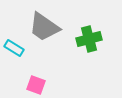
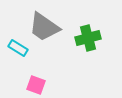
green cross: moved 1 px left, 1 px up
cyan rectangle: moved 4 px right
